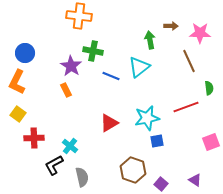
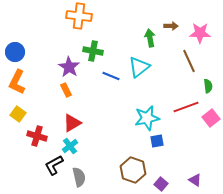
green arrow: moved 2 px up
blue circle: moved 10 px left, 1 px up
purple star: moved 2 px left, 1 px down
green semicircle: moved 1 px left, 2 px up
red triangle: moved 37 px left
red cross: moved 3 px right, 2 px up; rotated 18 degrees clockwise
pink square: moved 24 px up; rotated 18 degrees counterclockwise
cyan cross: rotated 14 degrees clockwise
gray semicircle: moved 3 px left
